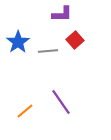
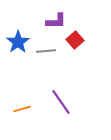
purple L-shape: moved 6 px left, 7 px down
gray line: moved 2 px left
orange line: moved 3 px left, 2 px up; rotated 24 degrees clockwise
